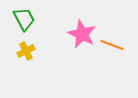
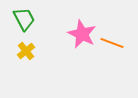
orange line: moved 2 px up
yellow cross: rotated 12 degrees counterclockwise
